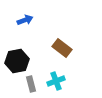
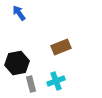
blue arrow: moved 6 px left, 7 px up; rotated 105 degrees counterclockwise
brown rectangle: moved 1 px left, 1 px up; rotated 60 degrees counterclockwise
black hexagon: moved 2 px down
